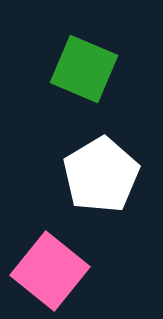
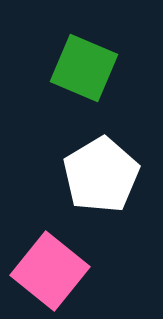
green square: moved 1 px up
